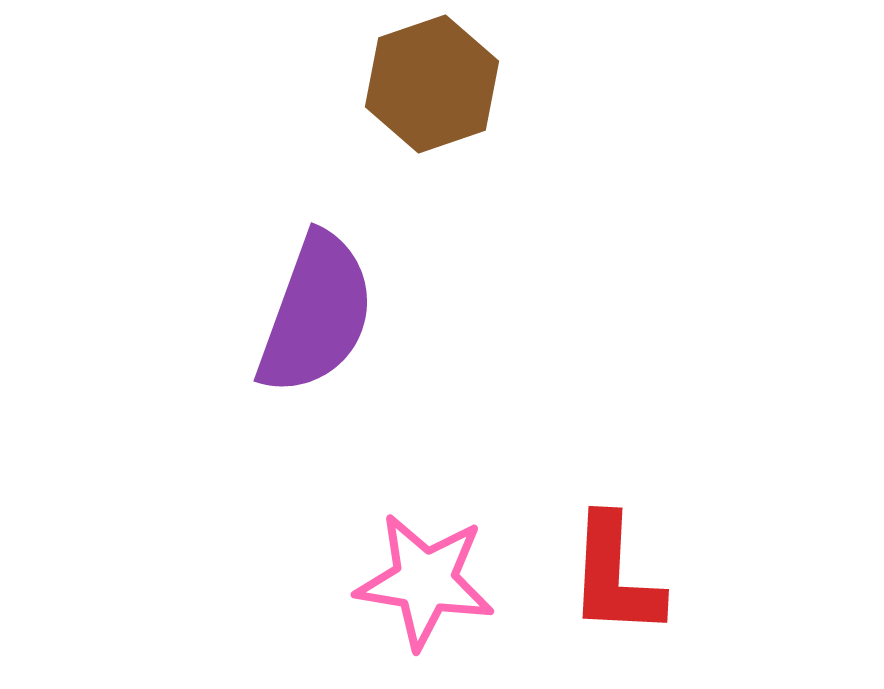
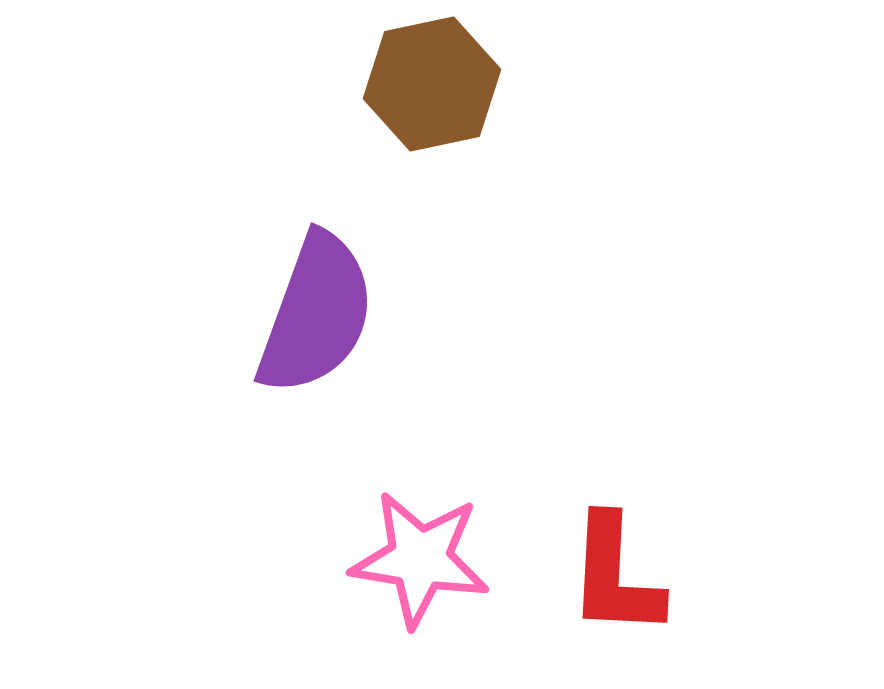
brown hexagon: rotated 7 degrees clockwise
pink star: moved 5 px left, 22 px up
